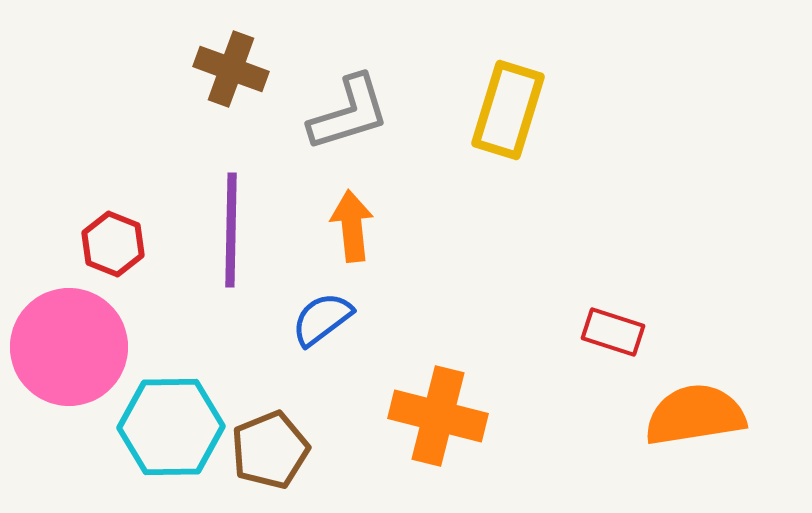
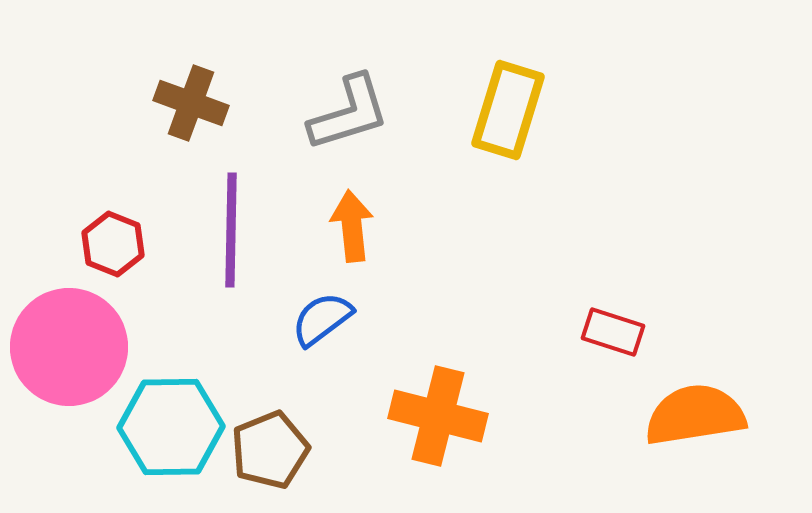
brown cross: moved 40 px left, 34 px down
